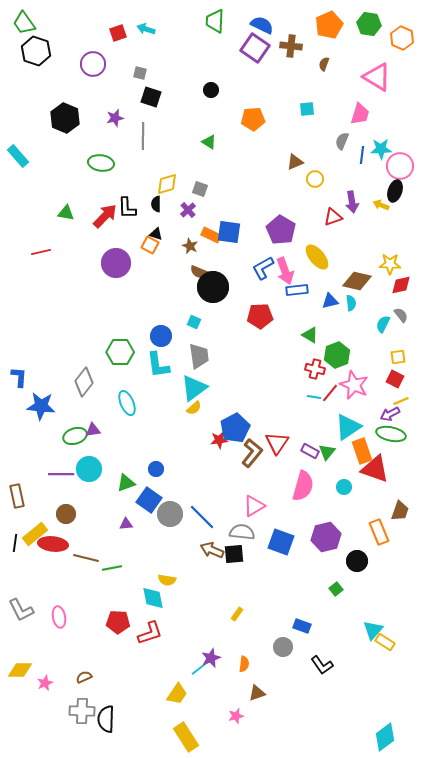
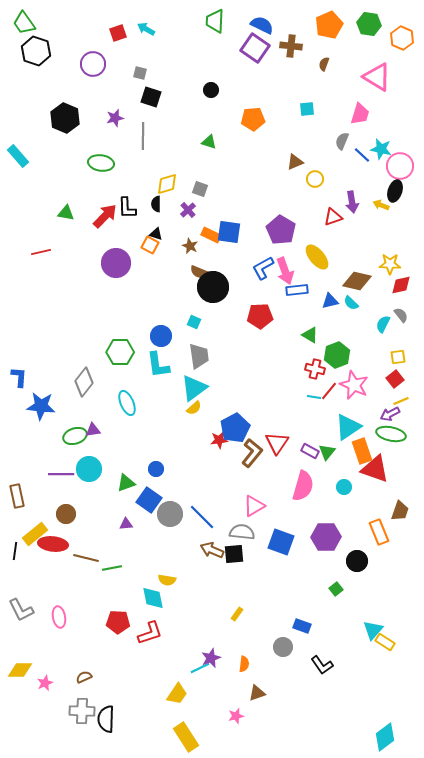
cyan arrow at (146, 29): rotated 12 degrees clockwise
green triangle at (209, 142): rotated 14 degrees counterclockwise
cyan star at (381, 149): rotated 15 degrees clockwise
blue line at (362, 155): rotated 54 degrees counterclockwise
cyan semicircle at (351, 303): rotated 140 degrees clockwise
red square at (395, 379): rotated 24 degrees clockwise
red line at (330, 393): moved 1 px left, 2 px up
purple hexagon at (326, 537): rotated 12 degrees clockwise
black line at (15, 543): moved 8 px down
cyan line at (200, 668): rotated 12 degrees clockwise
